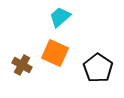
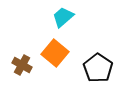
cyan trapezoid: moved 3 px right
orange square: rotated 16 degrees clockwise
